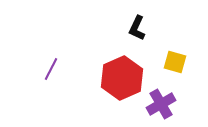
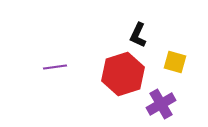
black L-shape: moved 1 px right, 7 px down
purple line: moved 4 px right, 2 px up; rotated 55 degrees clockwise
red hexagon: moved 1 px right, 4 px up; rotated 6 degrees clockwise
